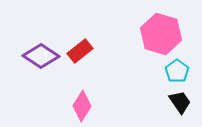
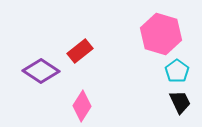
purple diamond: moved 15 px down
black trapezoid: rotated 10 degrees clockwise
